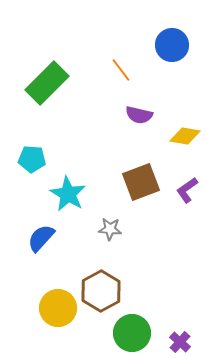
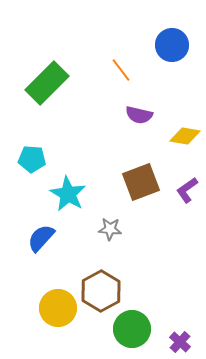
green circle: moved 4 px up
